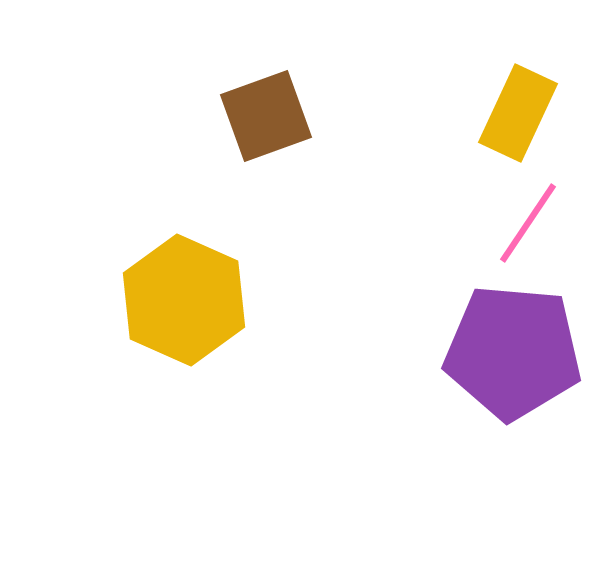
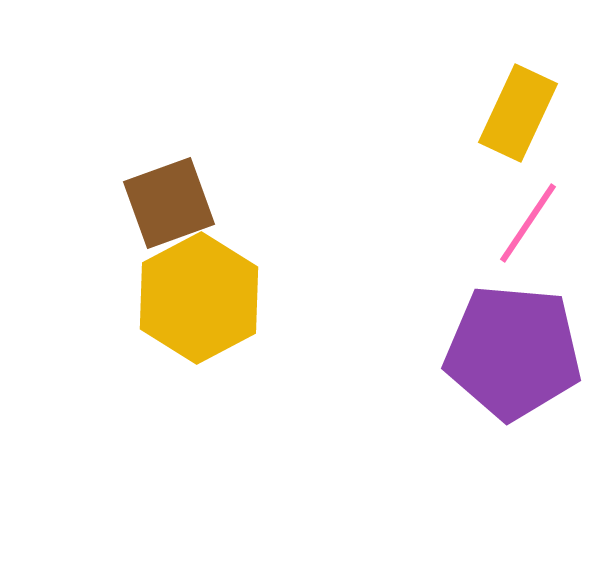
brown square: moved 97 px left, 87 px down
yellow hexagon: moved 15 px right, 2 px up; rotated 8 degrees clockwise
